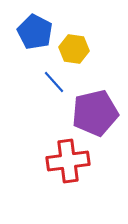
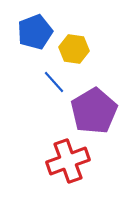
blue pentagon: rotated 24 degrees clockwise
purple pentagon: moved 1 px left, 2 px up; rotated 18 degrees counterclockwise
red cross: rotated 12 degrees counterclockwise
